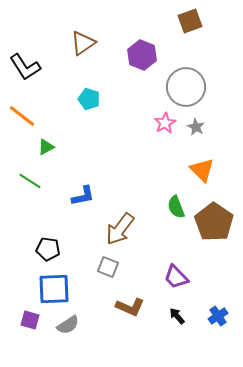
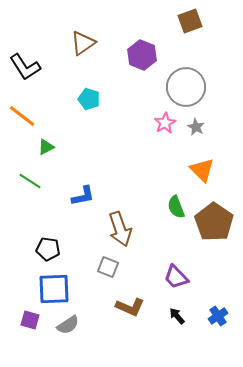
brown arrow: rotated 56 degrees counterclockwise
